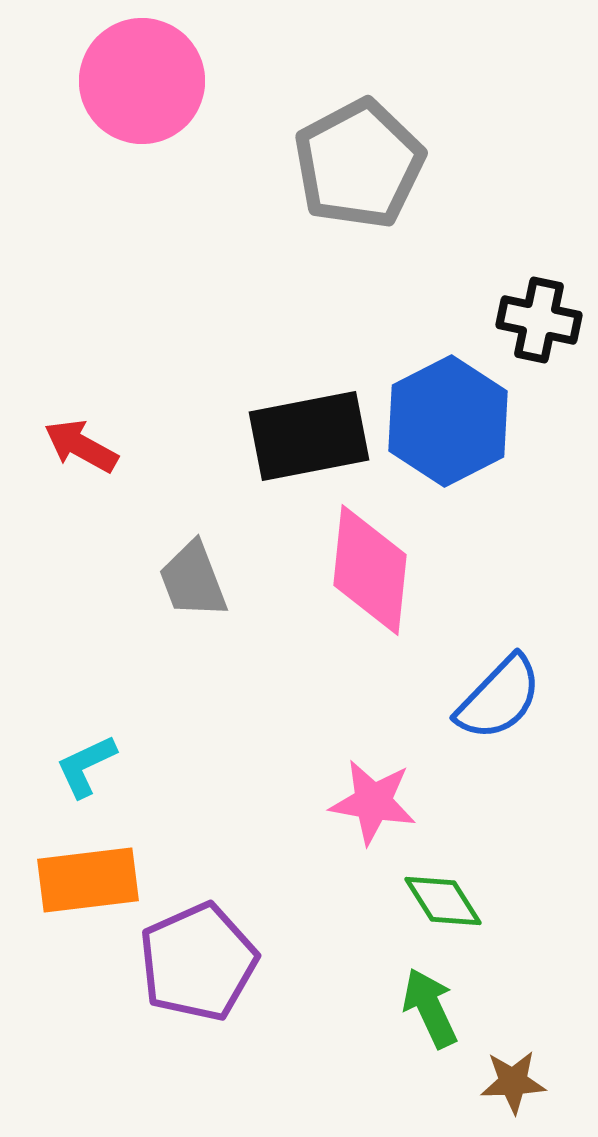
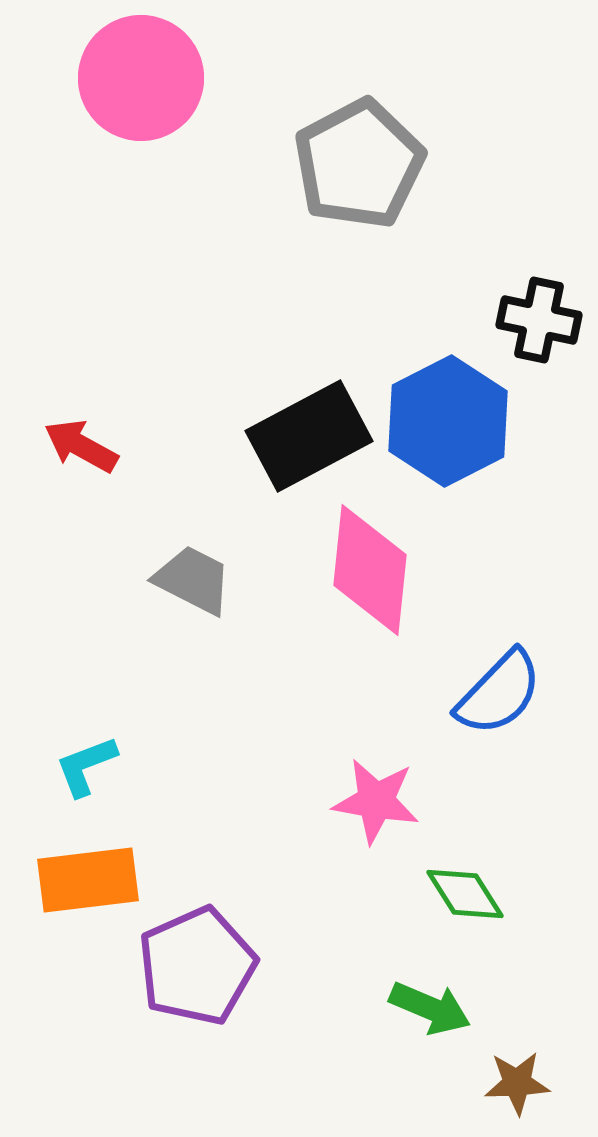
pink circle: moved 1 px left, 3 px up
black rectangle: rotated 17 degrees counterclockwise
gray trapezoid: rotated 138 degrees clockwise
blue semicircle: moved 5 px up
cyan L-shape: rotated 4 degrees clockwise
pink star: moved 3 px right, 1 px up
green diamond: moved 22 px right, 7 px up
purple pentagon: moved 1 px left, 4 px down
green arrow: rotated 138 degrees clockwise
brown star: moved 4 px right, 1 px down
